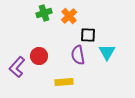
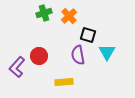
black square: rotated 14 degrees clockwise
